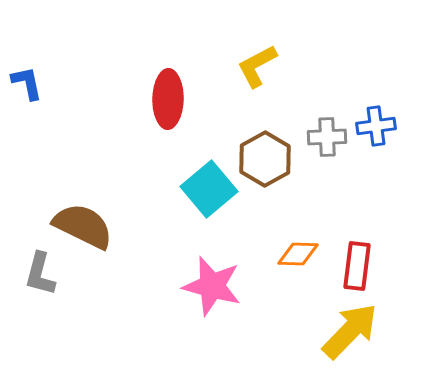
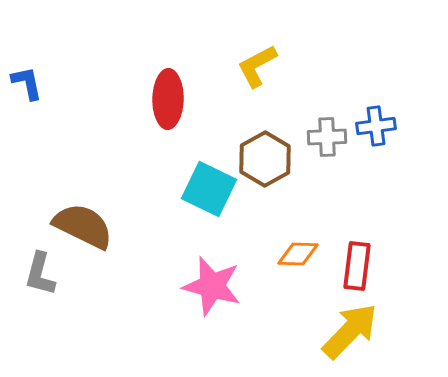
cyan square: rotated 24 degrees counterclockwise
